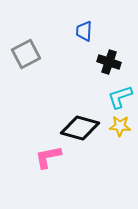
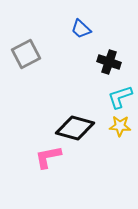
blue trapezoid: moved 3 px left, 2 px up; rotated 50 degrees counterclockwise
black diamond: moved 5 px left
